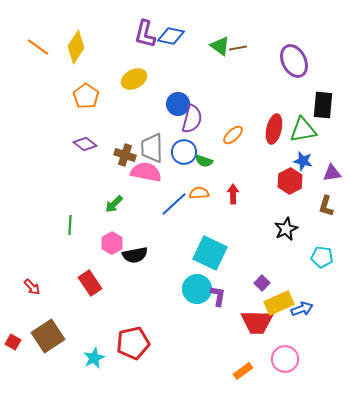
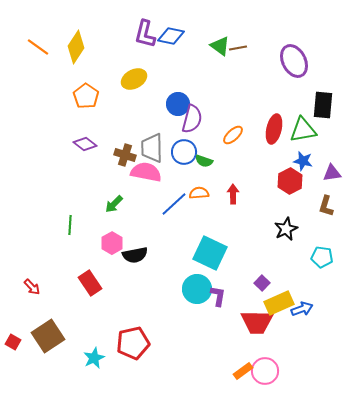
pink circle at (285, 359): moved 20 px left, 12 px down
